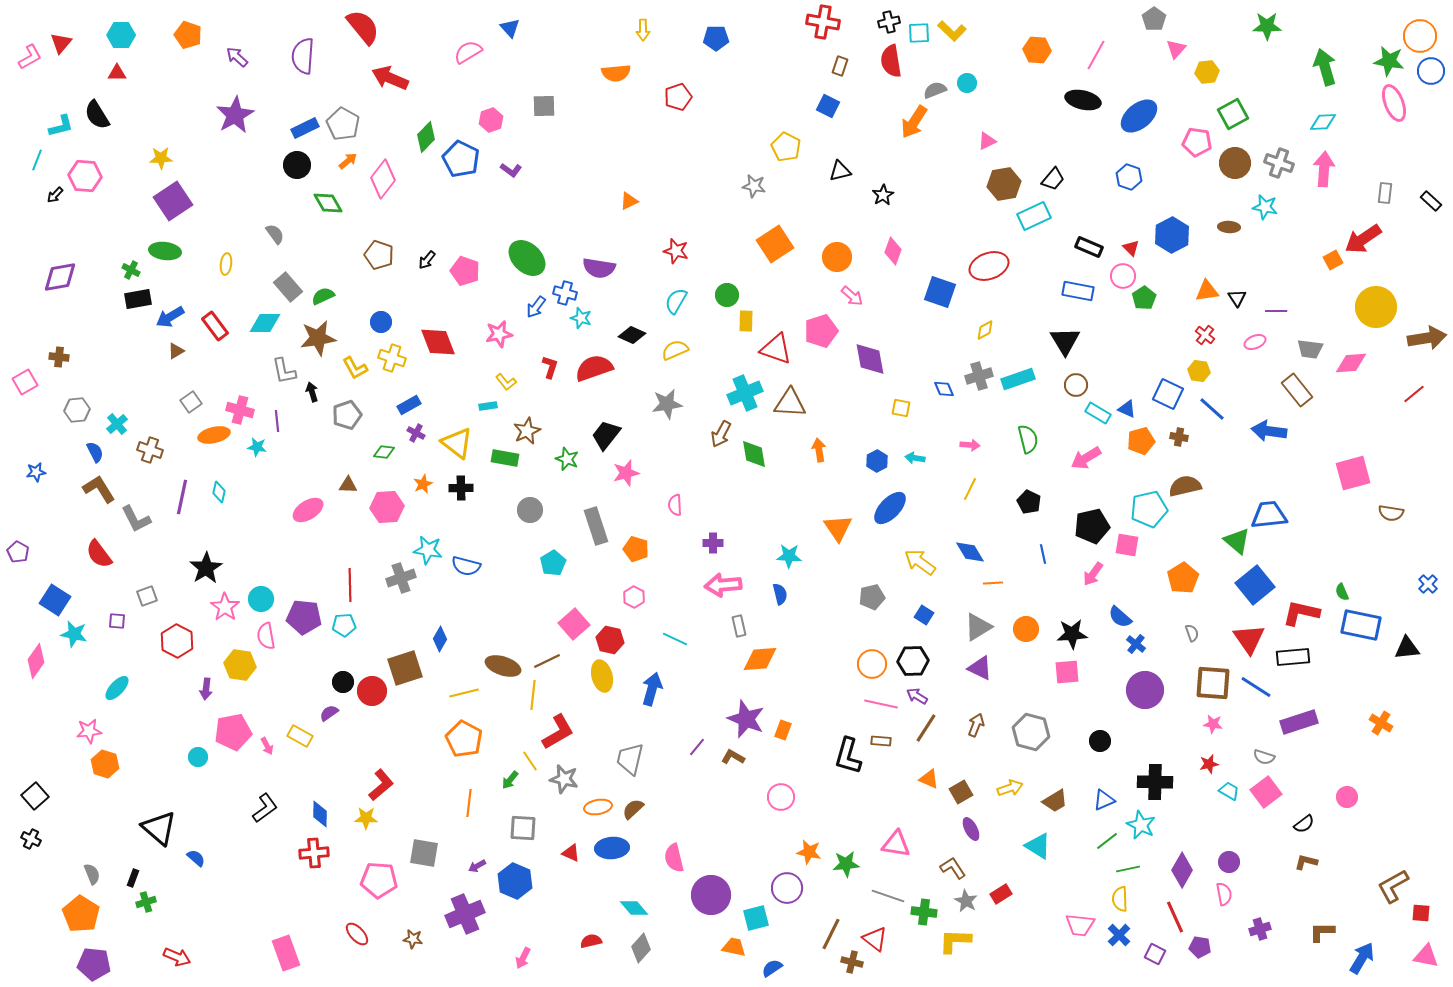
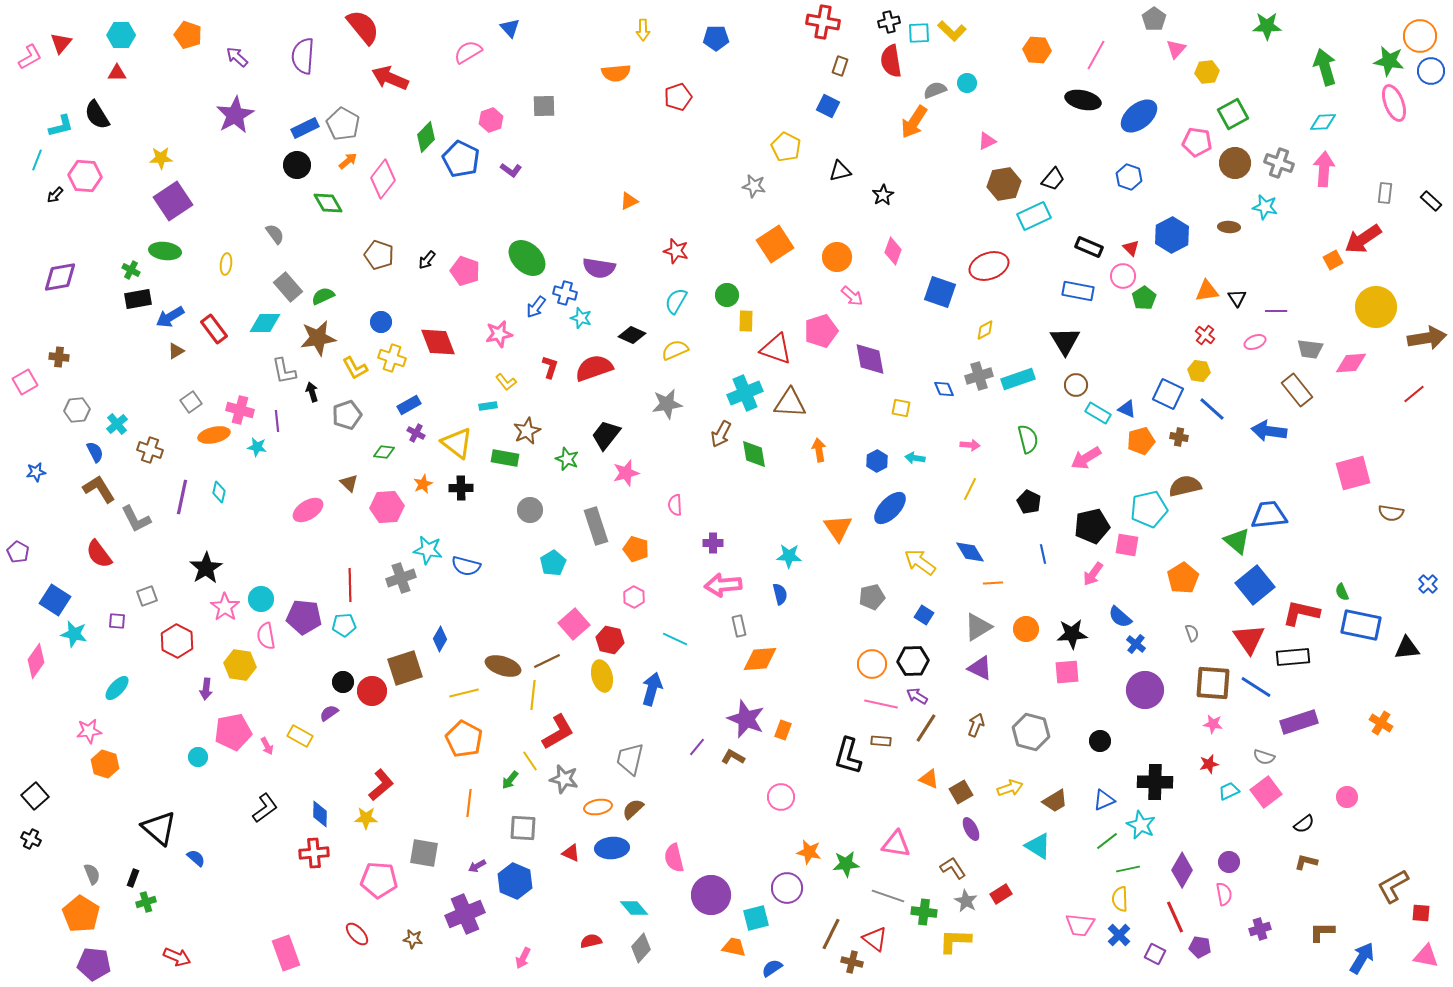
red rectangle at (215, 326): moved 1 px left, 3 px down
brown triangle at (348, 485): moved 1 px right, 2 px up; rotated 42 degrees clockwise
cyan trapezoid at (1229, 791): rotated 55 degrees counterclockwise
